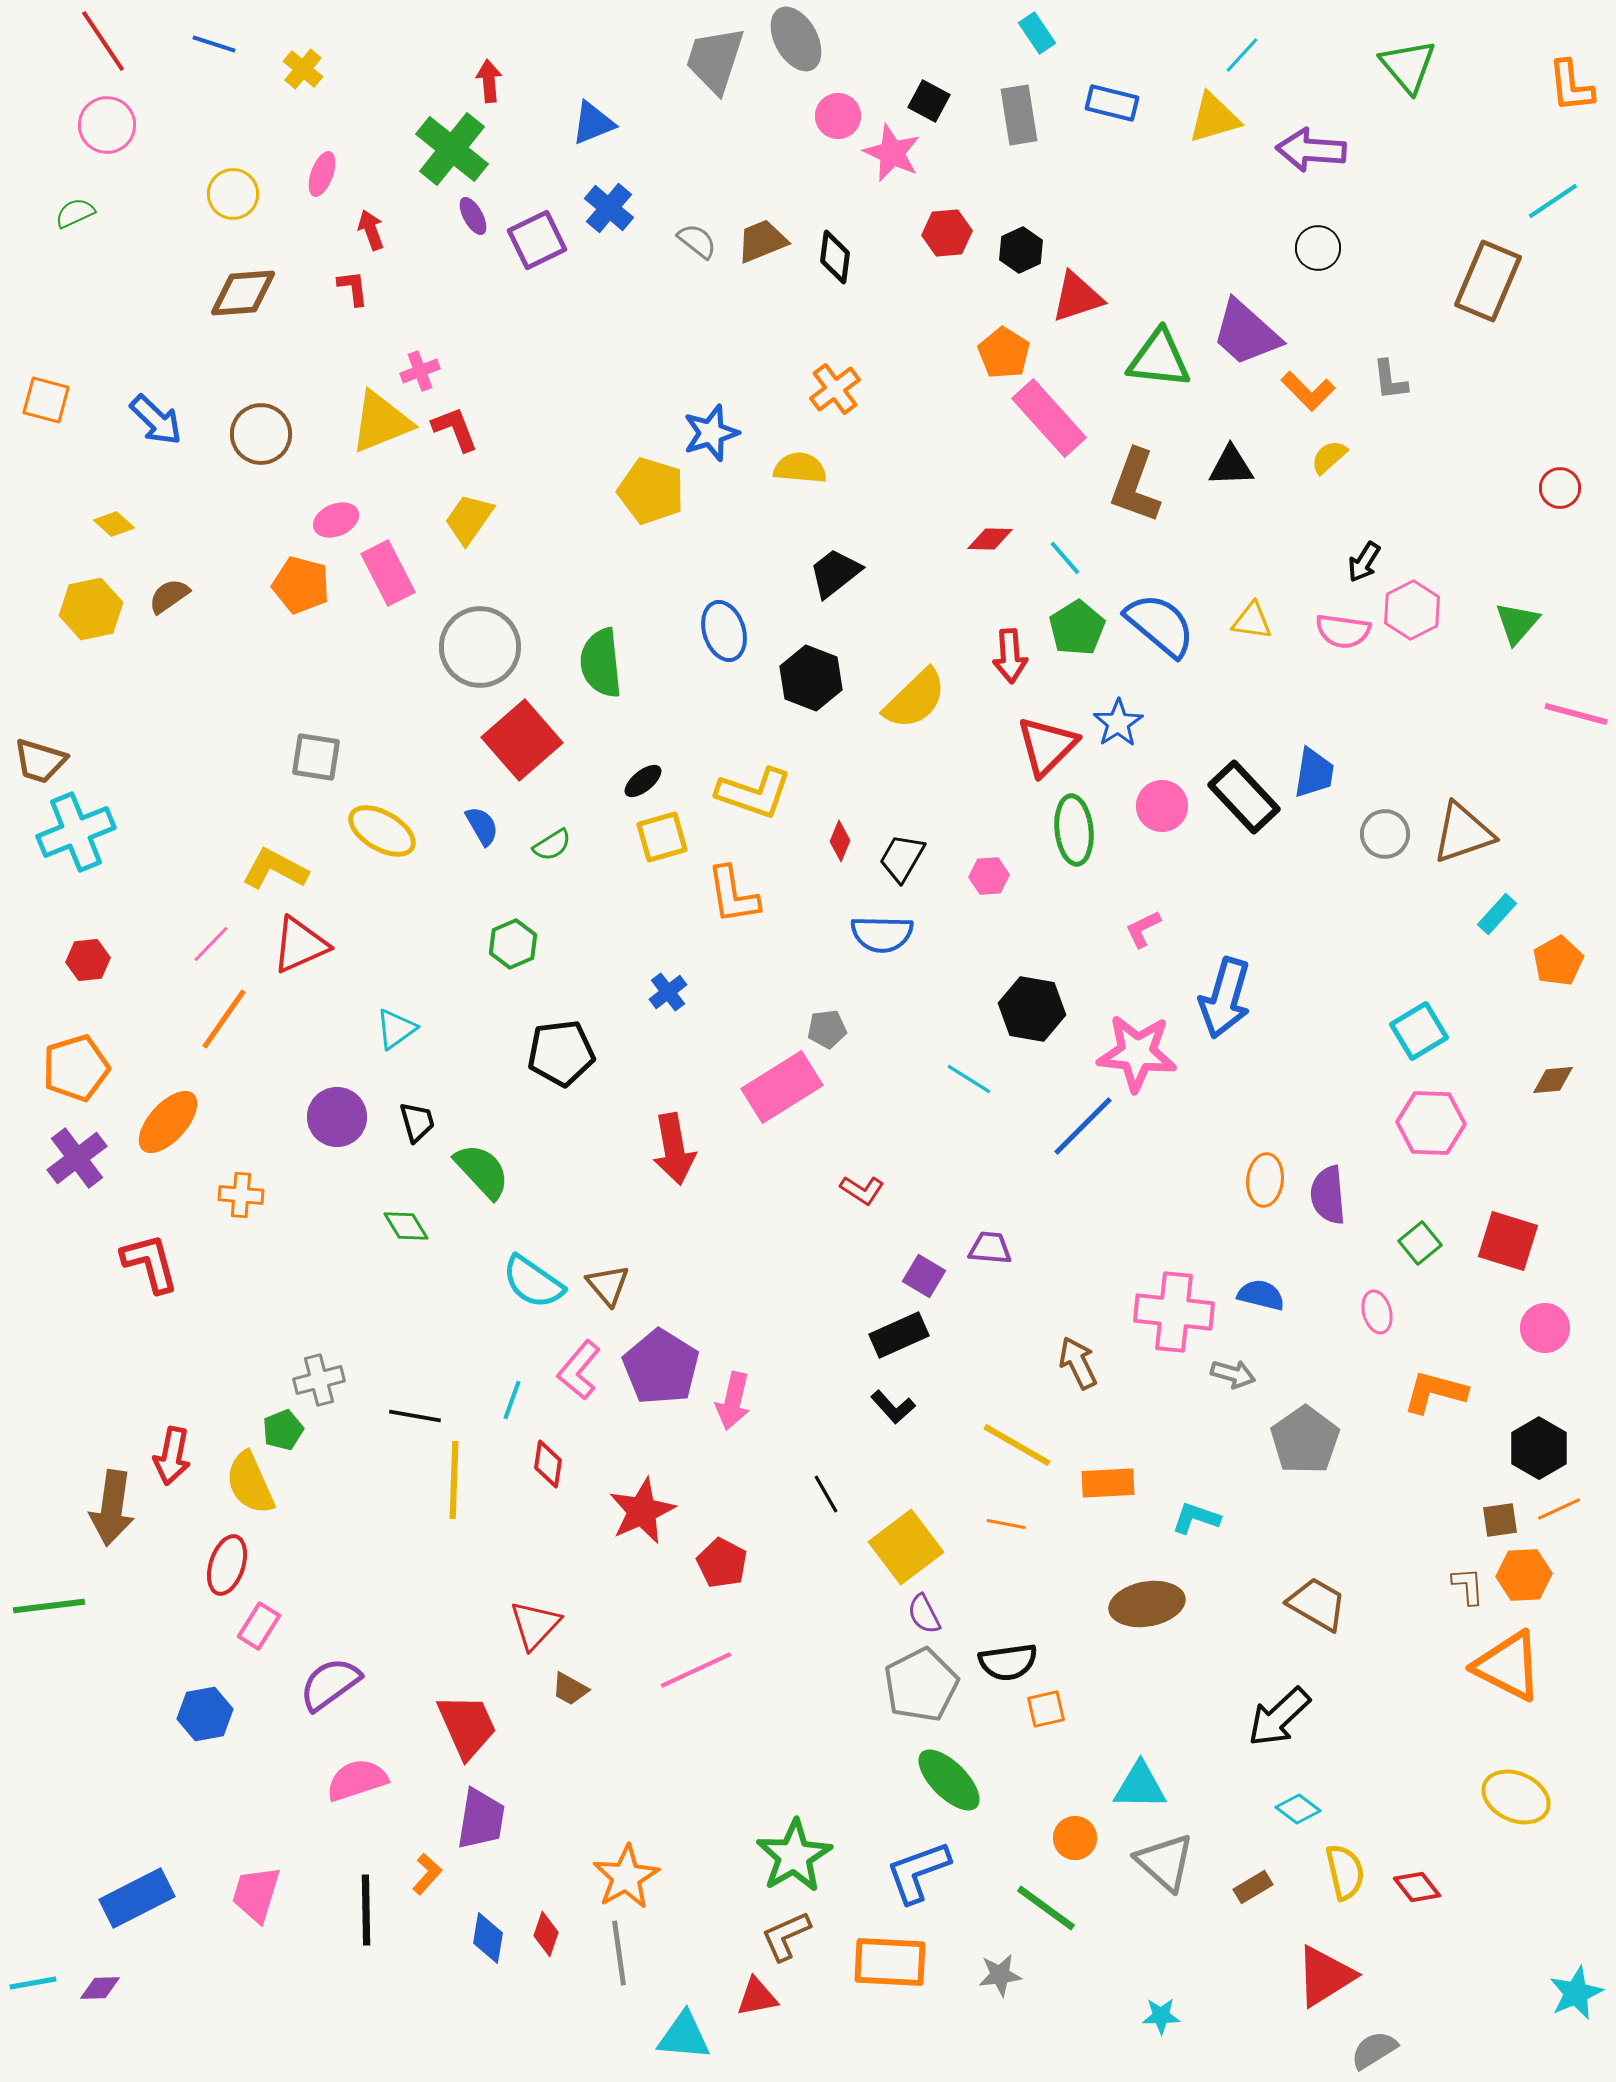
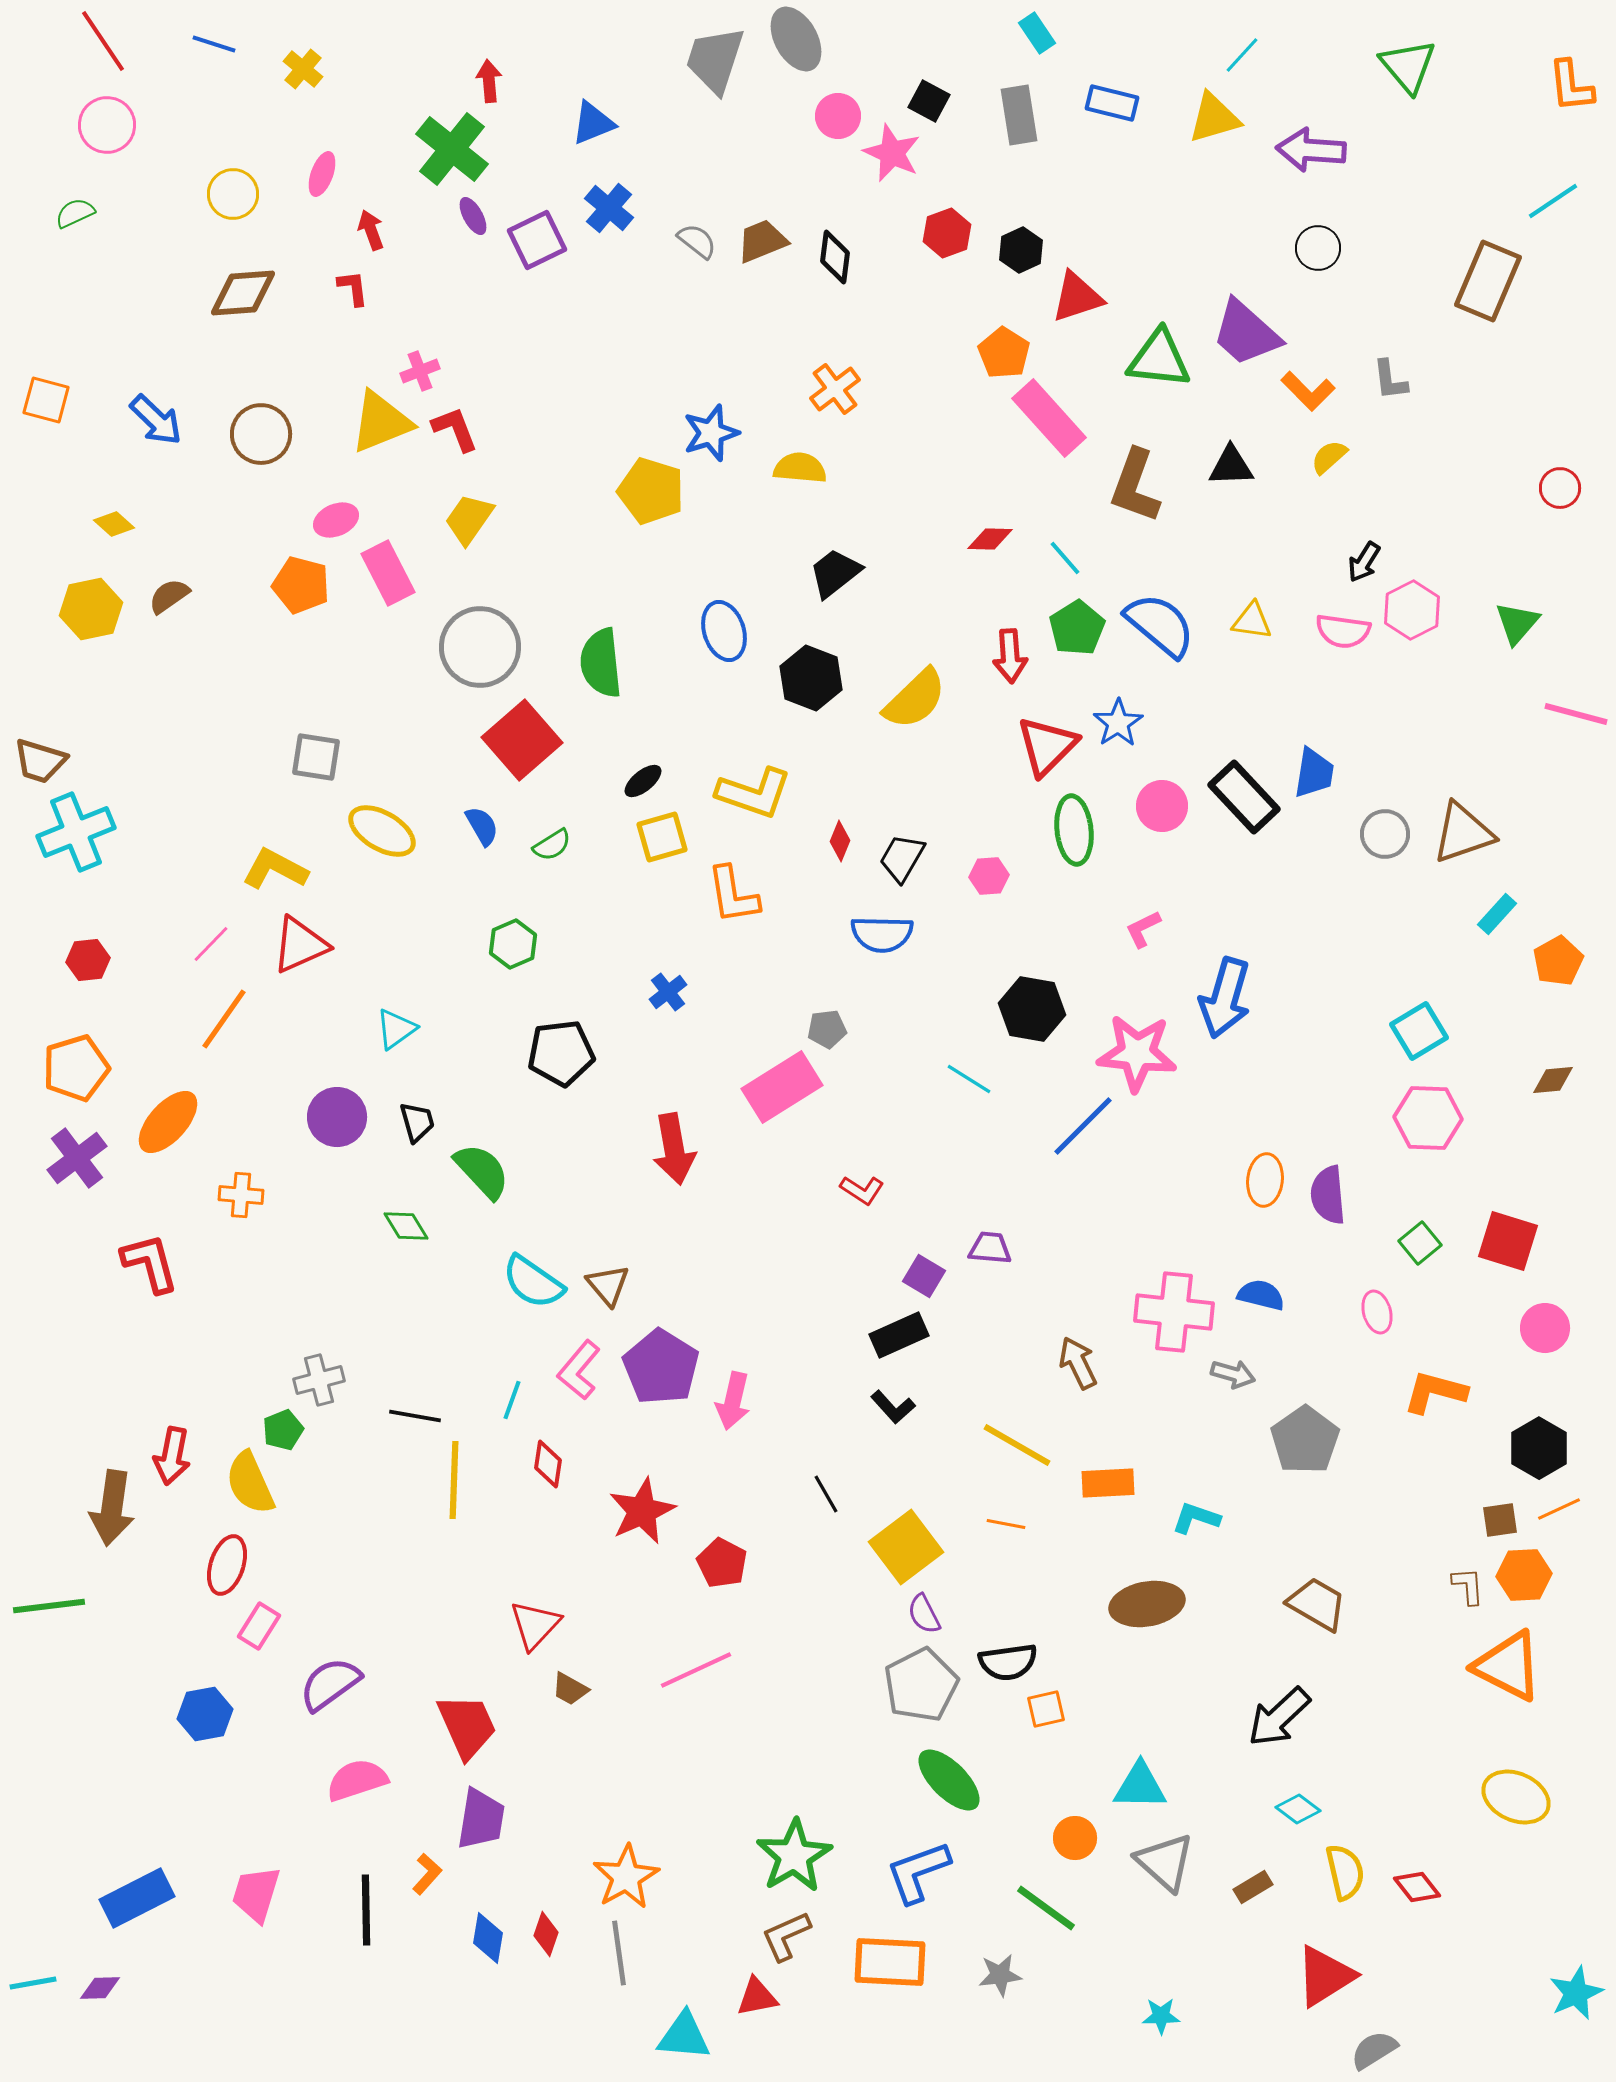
red hexagon at (947, 233): rotated 15 degrees counterclockwise
pink hexagon at (1431, 1123): moved 3 px left, 5 px up
